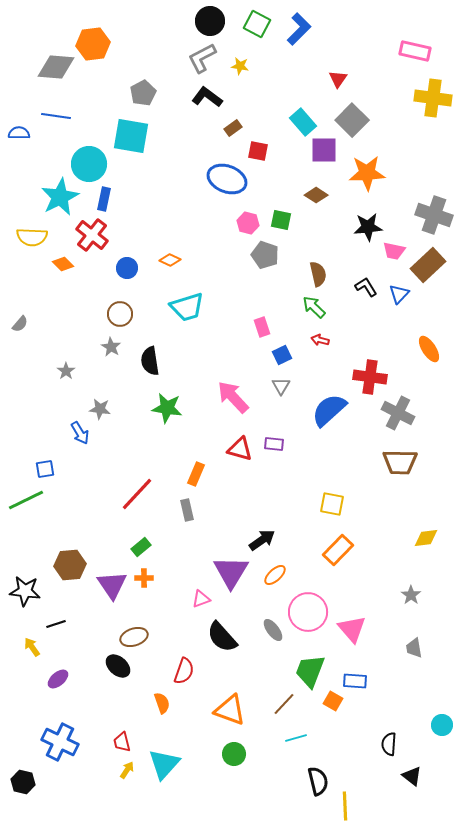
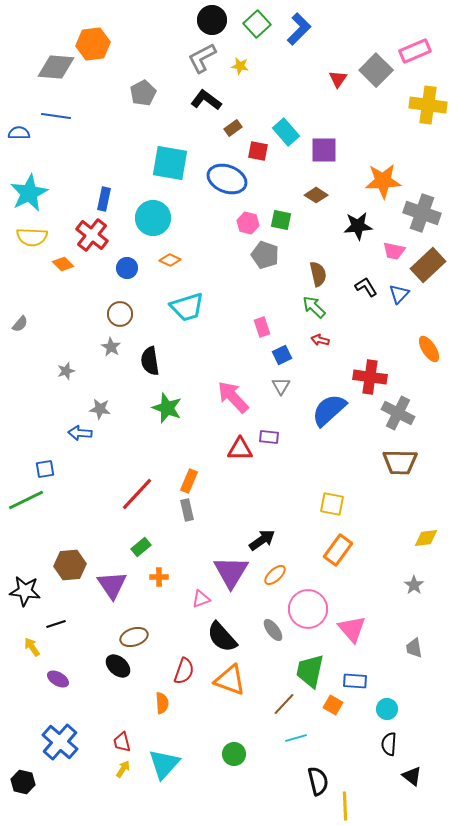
black circle at (210, 21): moved 2 px right, 1 px up
green square at (257, 24): rotated 20 degrees clockwise
pink rectangle at (415, 51): rotated 36 degrees counterclockwise
black L-shape at (207, 97): moved 1 px left, 3 px down
yellow cross at (433, 98): moved 5 px left, 7 px down
gray square at (352, 120): moved 24 px right, 50 px up
cyan rectangle at (303, 122): moved 17 px left, 10 px down
cyan square at (131, 136): moved 39 px right, 27 px down
cyan circle at (89, 164): moved 64 px right, 54 px down
orange star at (367, 173): moved 16 px right, 8 px down
cyan star at (60, 197): moved 31 px left, 4 px up
gray cross at (434, 215): moved 12 px left, 2 px up
black star at (368, 227): moved 10 px left, 1 px up
gray star at (66, 371): rotated 18 degrees clockwise
green star at (167, 408): rotated 12 degrees clockwise
blue arrow at (80, 433): rotated 125 degrees clockwise
purple rectangle at (274, 444): moved 5 px left, 7 px up
red triangle at (240, 449): rotated 16 degrees counterclockwise
orange rectangle at (196, 474): moved 7 px left, 7 px down
orange rectangle at (338, 550): rotated 8 degrees counterclockwise
orange cross at (144, 578): moved 15 px right, 1 px up
gray star at (411, 595): moved 3 px right, 10 px up
pink circle at (308, 612): moved 3 px up
green trapezoid at (310, 671): rotated 9 degrees counterclockwise
purple ellipse at (58, 679): rotated 70 degrees clockwise
orange square at (333, 701): moved 4 px down
orange semicircle at (162, 703): rotated 15 degrees clockwise
orange triangle at (230, 710): moved 30 px up
cyan circle at (442, 725): moved 55 px left, 16 px up
blue cross at (60, 742): rotated 15 degrees clockwise
yellow arrow at (127, 770): moved 4 px left, 1 px up
